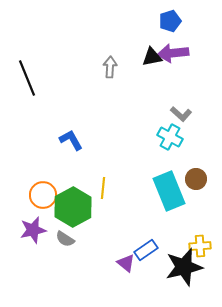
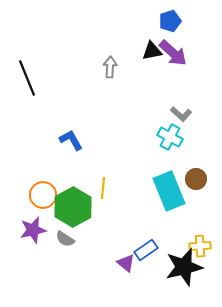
purple arrow: rotated 132 degrees counterclockwise
black triangle: moved 6 px up
